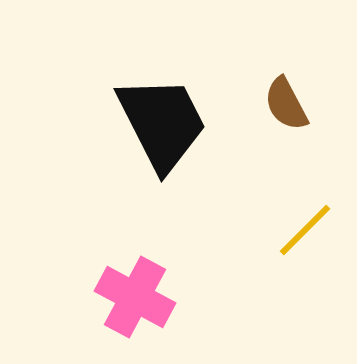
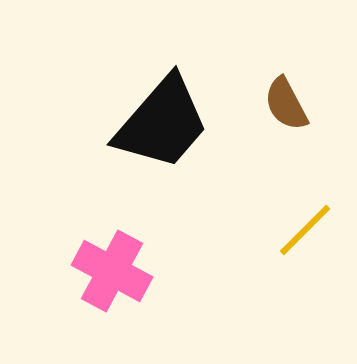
black trapezoid: rotated 68 degrees clockwise
pink cross: moved 23 px left, 26 px up
